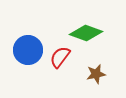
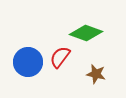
blue circle: moved 12 px down
brown star: rotated 24 degrees clockwise
